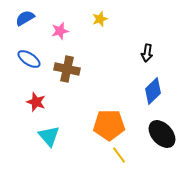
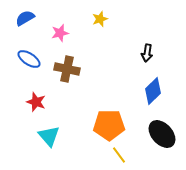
pink star: moved 2 px down
